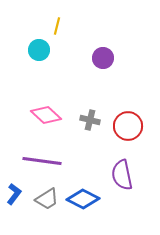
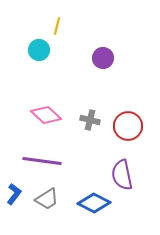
blue diamond: moved 11 px right, 4 px down
